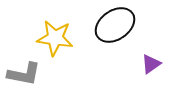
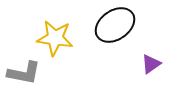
gray L-shape: moved 1 px up
